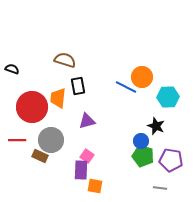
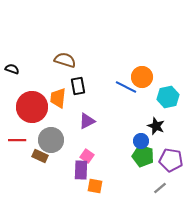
cyan hexagon: rotated 10 degrees counterclockwise
purple triangle: rotated 12 degrees counterclockwise
gray line: rotated 48 degrees counterclockwise
